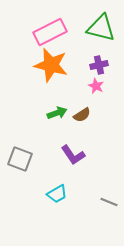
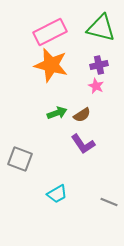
purple L-shape: moved 10 px right, 11 px up
